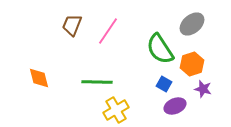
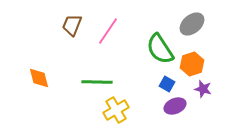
blue square: moved 3 px right
